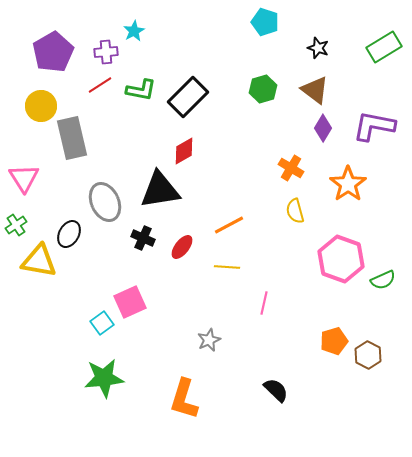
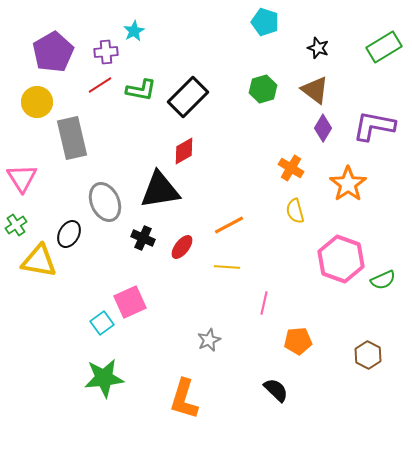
yellow circle: moved 4 px left, 4 px up
pink triangle: moved 2 px left
orange pentagon: moved 36 px left; rotated 12 degrees clockwise
